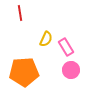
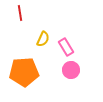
yellow semicircle: moved 3 px left
